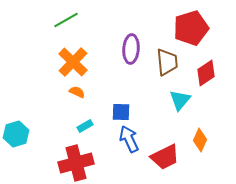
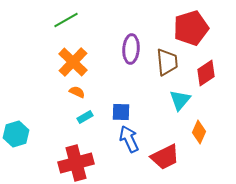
cyan rectangle: moved 9 px up
orange diamond: moved 1 px left, 8 px up
